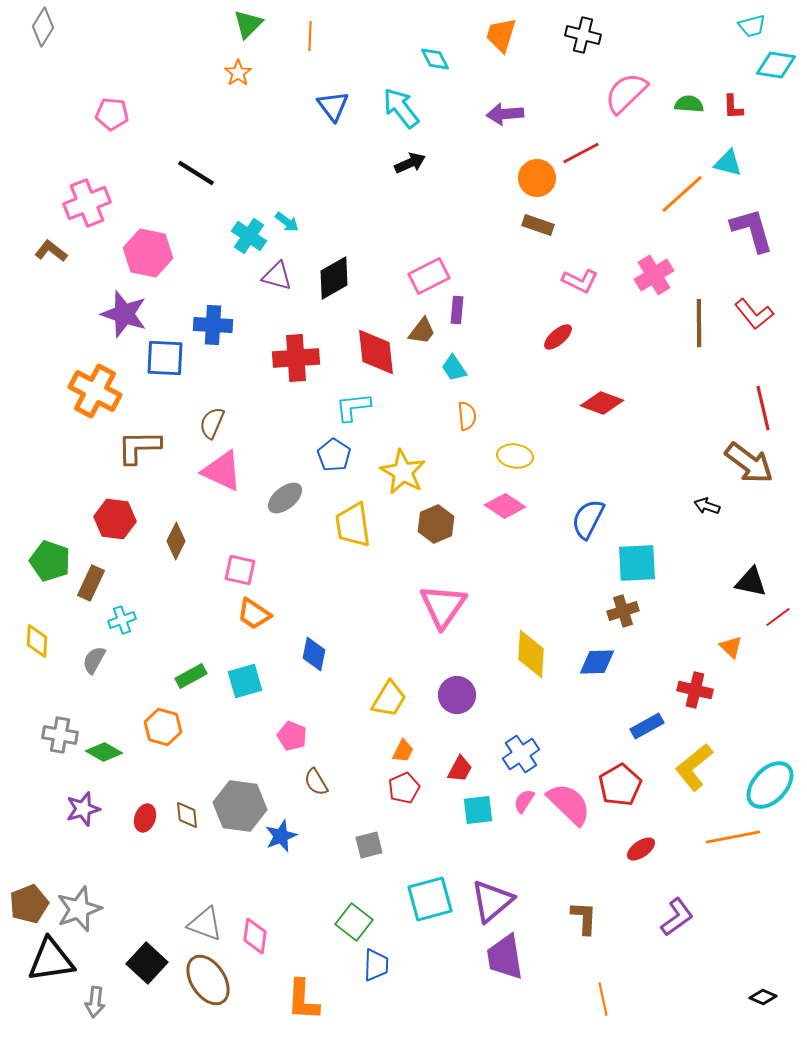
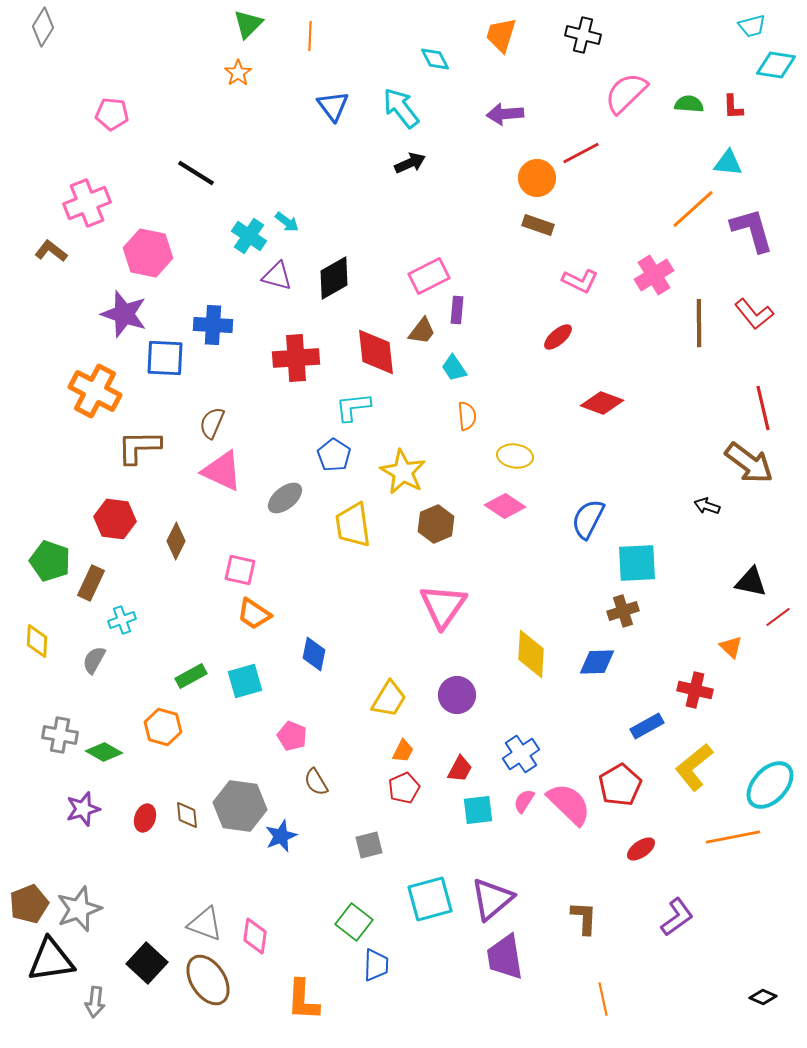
cyan triangle at (728, 163): rotated 8 degrees counterclockwise
orange line at (682, 194): moved 11 px right, 15 px down
purple triangle at (492, 901): moved 2 px up
